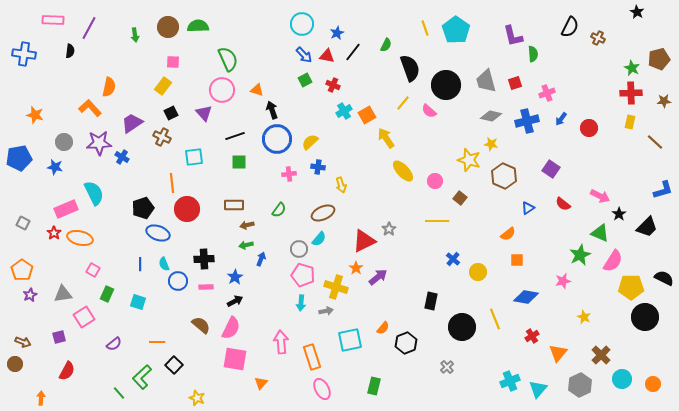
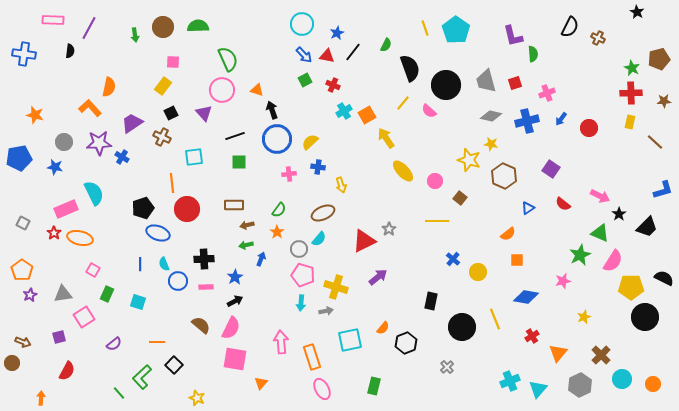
brown circle at (168, 27): moved 5 px left
orange star at (356, 268): moved 79 px left, 36 px up
yellow star at (584, 317): rotated 24 degrees clockwise
brown circle at (15, 364): moved 3 px left, 1 px up
